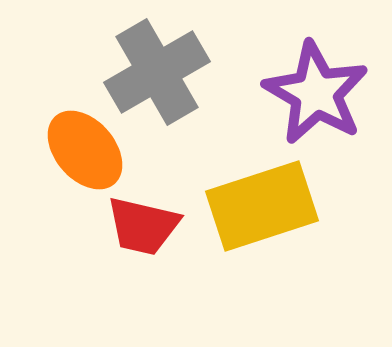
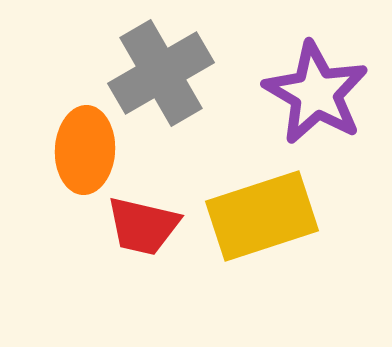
gray cross: moved 4 px right, 1 px down
orange ellipse: rotated 44 degrees clockwise
yellow rectangle: moved 10 px down
